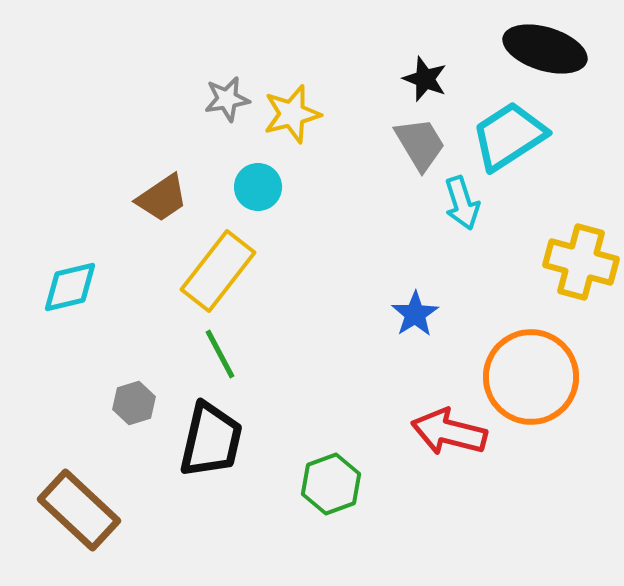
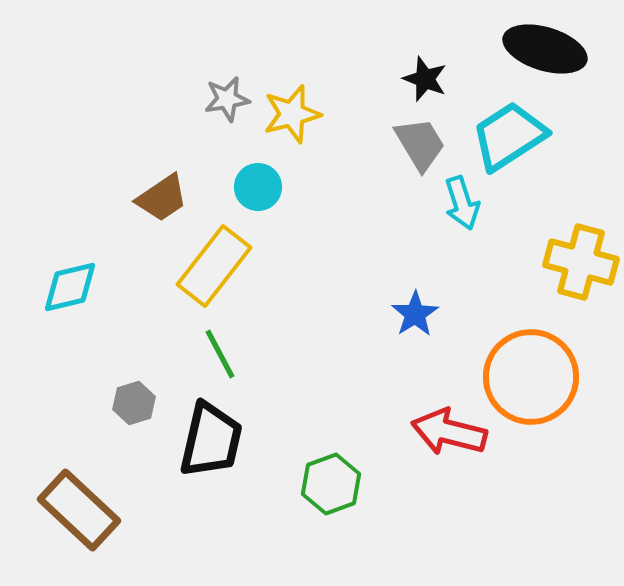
yellow rectangle: moved 4 px left, 5 px up
